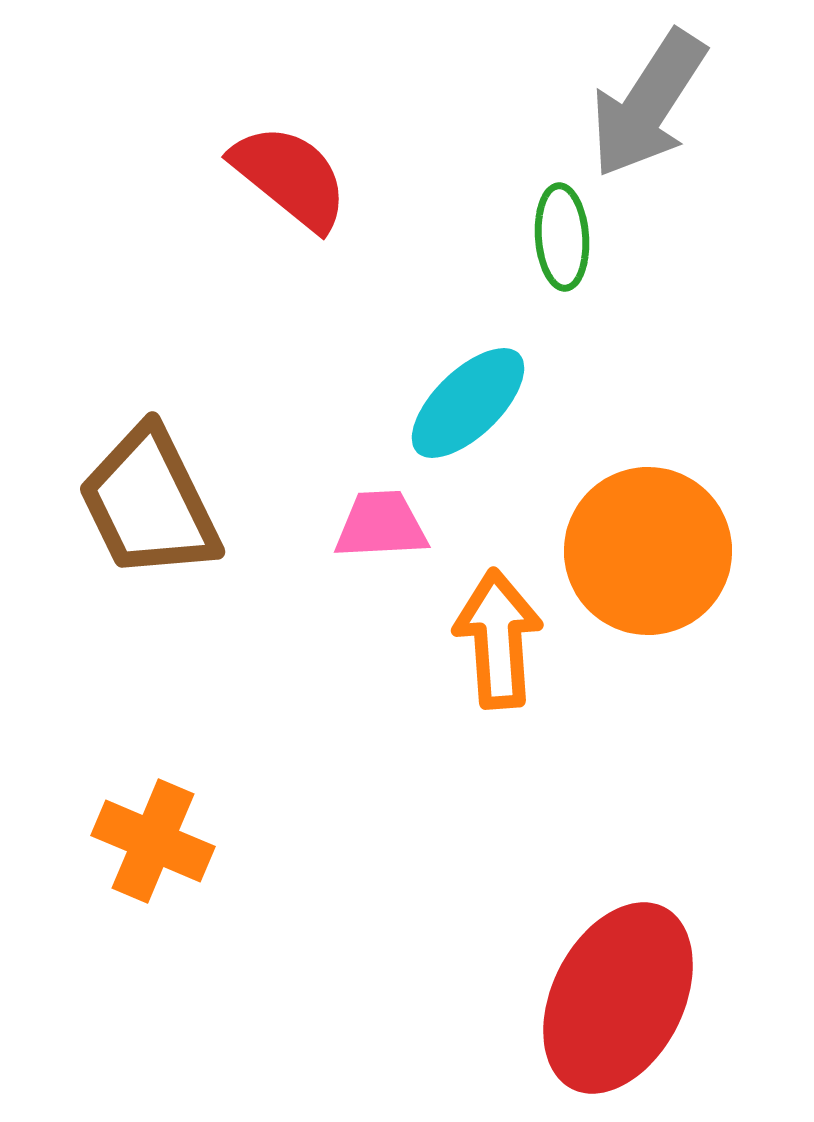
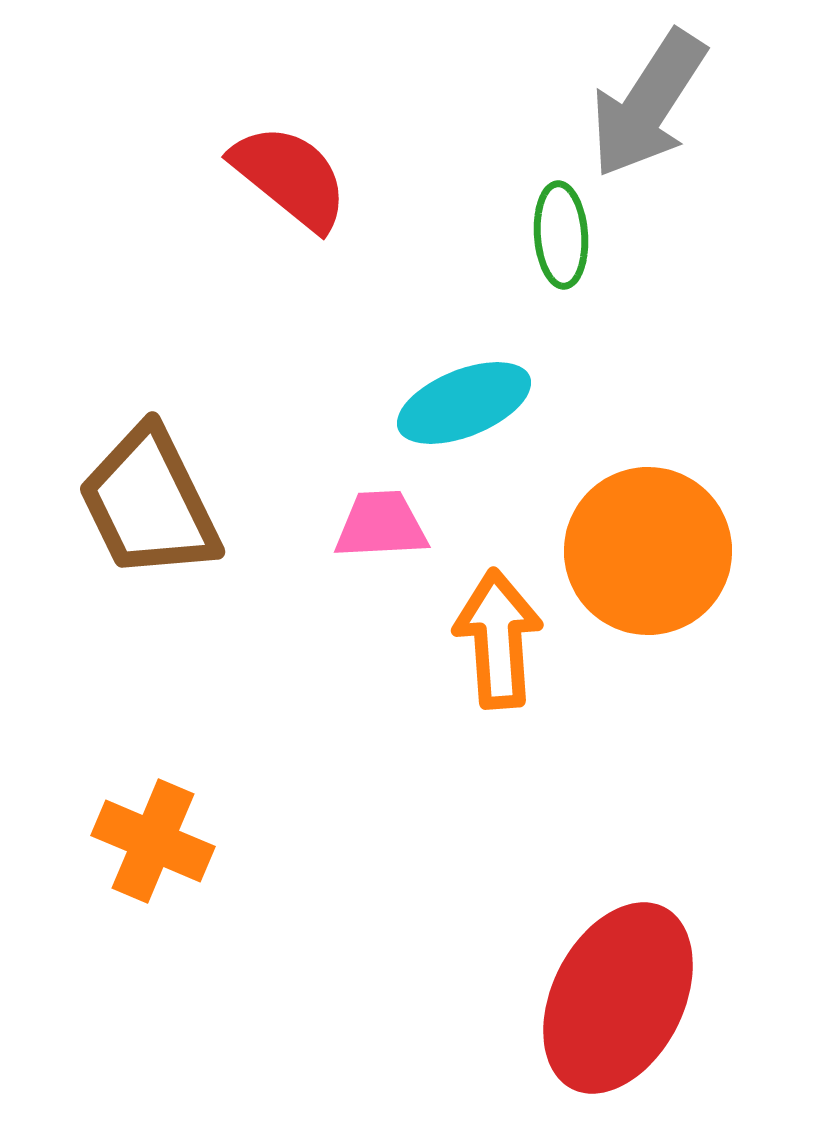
green ellipse: moved 1 px left, 2 px up
cyan ellipse: moved 4 px left; rotated 22 degrees clockwise
